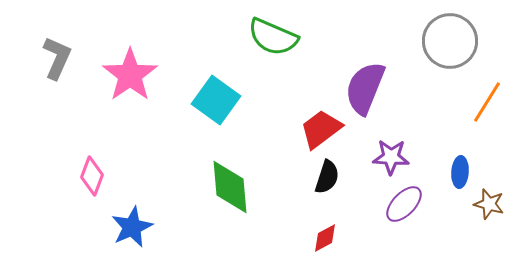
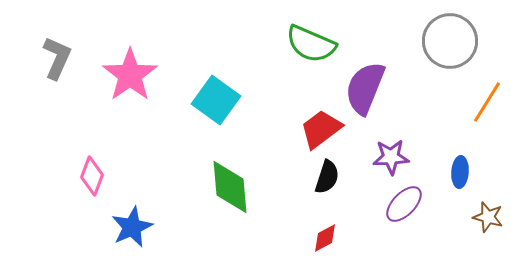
green semicircle: moved 38 px right, 7 px down
purple star: rotated 6 degrees counterclockwise
brown star: moved 1 px left, 13 px down
